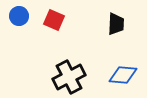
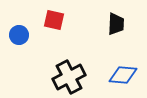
blue circle: moved 19 px down
red square: rotated 10 degrees counterclockwise
